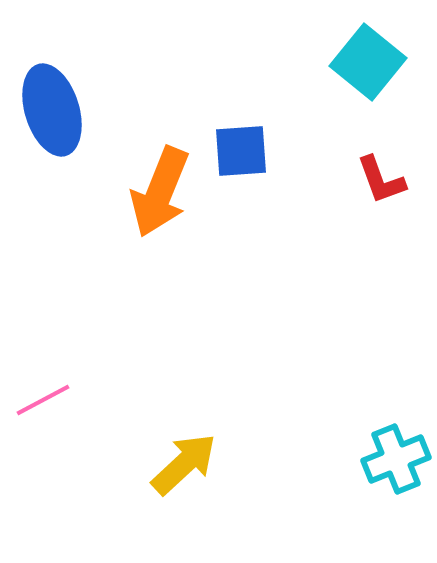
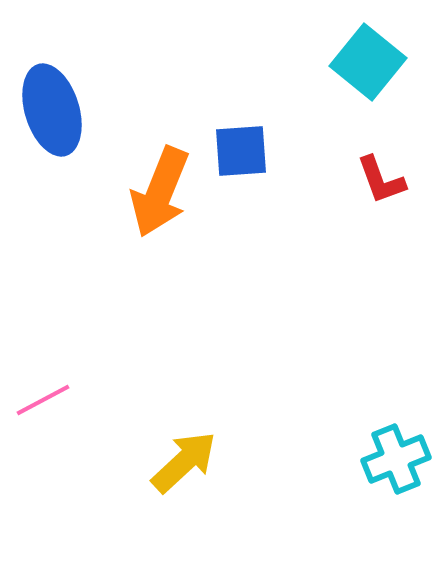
yellow arrow: moved 2 px up
